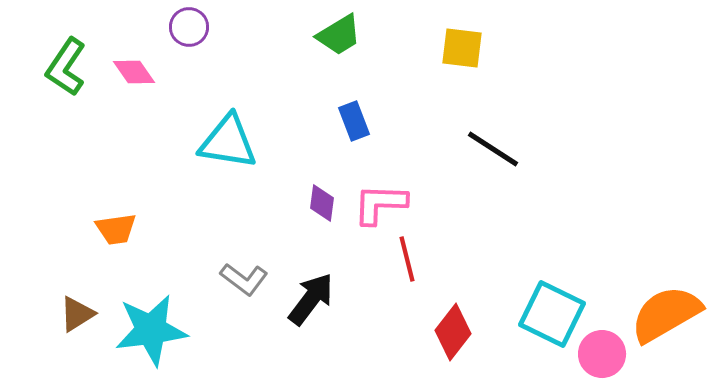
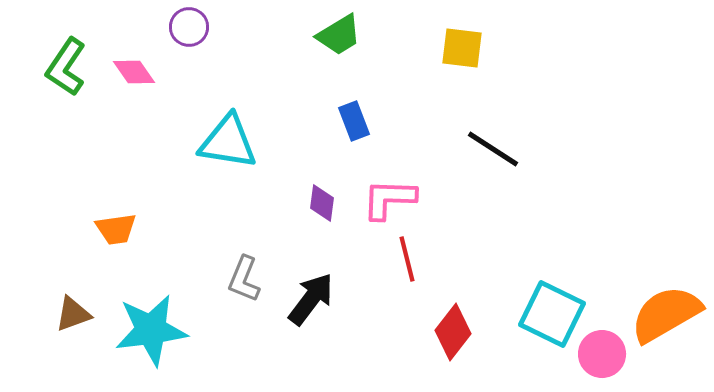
pink L-shape: moved 9 px right, 5 px up
gray L-shape: rotated 75 degrees clockwise
brown triangle: moved 4 px left; rotated 12 degrees clockwise
